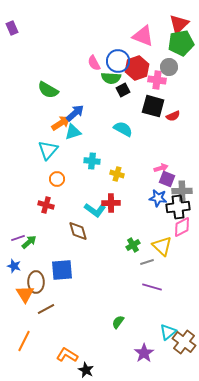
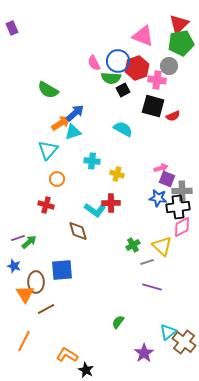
gray circle at (169, 67): moved 1 px up
